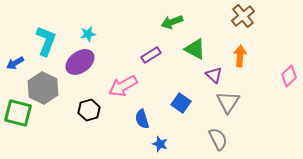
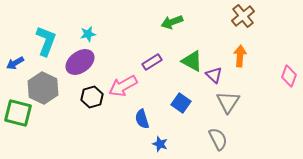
green triangle: moved 3 px left, 12 px down
purple rectangle: moved 1 px right, 7 px down
pink diamond: rotated 25 degrees counterclockwise
black hexagon: moved 3 px right, 13 px up
